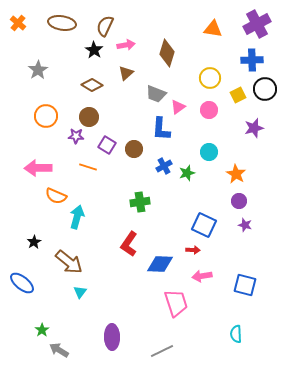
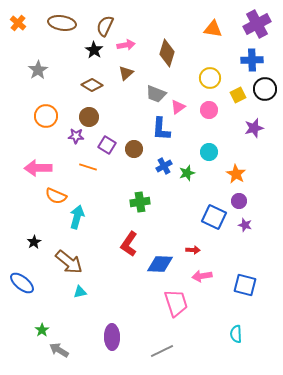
blue square at (204, 225): moved 10 px right, 8 px up
cyan triangle at (80, 292): rotated 40 degrees clockwise
